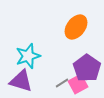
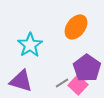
cyan star: moved 2 px right, 11 px up; rotated 15 degrees counterclockwise
pink square: moved 1 px down; rotated 18 degrees counterclockwise
